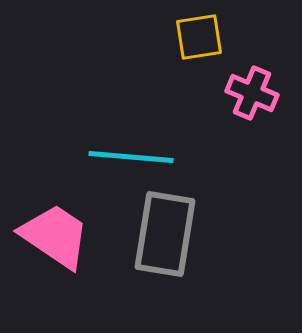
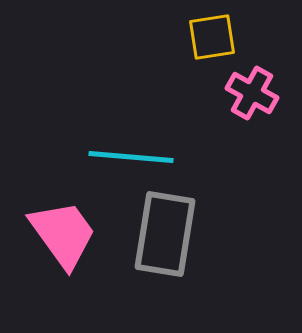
yellow square: moved 13 px right
pink cross: rotated 6 degrees clockwise
pink trapezoid: moved 8 px right, 2 px up; rotated 20 degrees clockwise
